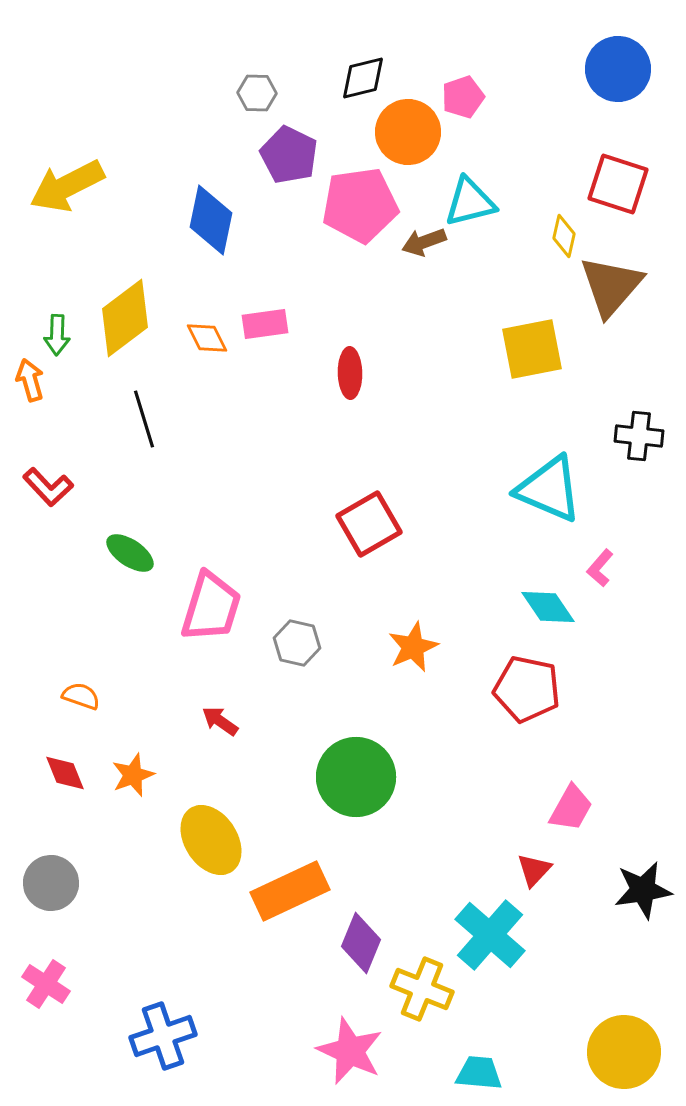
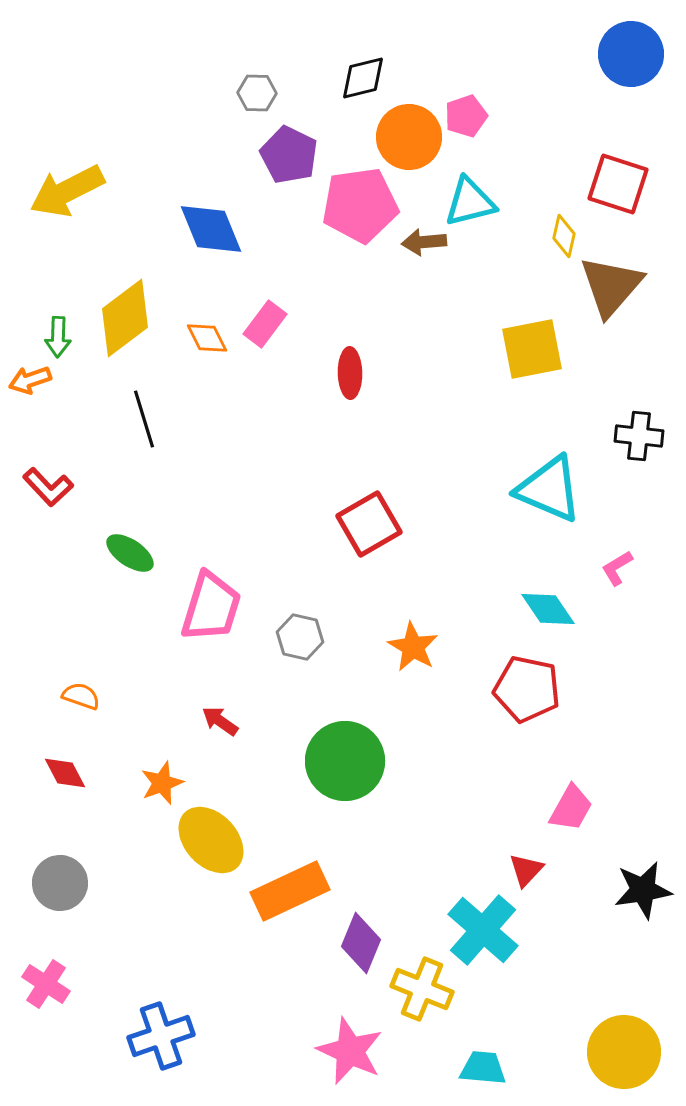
blue circle at (618, 69): moved 13 px right, 15 px up
pink pentagon at (463, 97): moved 3 px right, 19 px down
orange circle at (408, 132): moved 1 px right, 5 px down
yellow arrow at (67, 186): moved 5 px down
blue diamond at (211, 220): moved 9 px down; rotated 34 degrees counterclockwise
brown arrow at (424, 242): rotated 15 degrees clockwise
pink rectangle at (265, 324): rotated 45 degrees counterclockwise
green arrow at (57, 335): moved 1 px right, 2 px down
orange arrow at (30, 380): rotated 93 degrees counterclockwise
pink L-shape at (600, 568): moved 17 px right; rotated 18 degrees clockwise
cyan diamond at (548, 607): moved 2 px down
gray hexagon at (297, 643): moved 3 px right, 6 px up
orange star at (413, 647): rotated 18 degrees counterclockwise
red diamond at (65, 773): rotated 6 degrees counterclockwise
orange star at (133, 775): moved 29 px right, 8 px down
green circle at (356, 777): moved 11 px left, 16 px up
yellow ellipse at (211, 840): rotated 10 degrees counterclockwise
red triangle at (534, 870): moved 8 px left
gray circle at (51, 883): moved 9 px right
cyan cross at (490, 935): moved 7 px left, 5 px up
blue cross at (163, 1036): moved 2 px left
cyan trapezoid at (479, 1073): moved 4 px right, 5 px up
